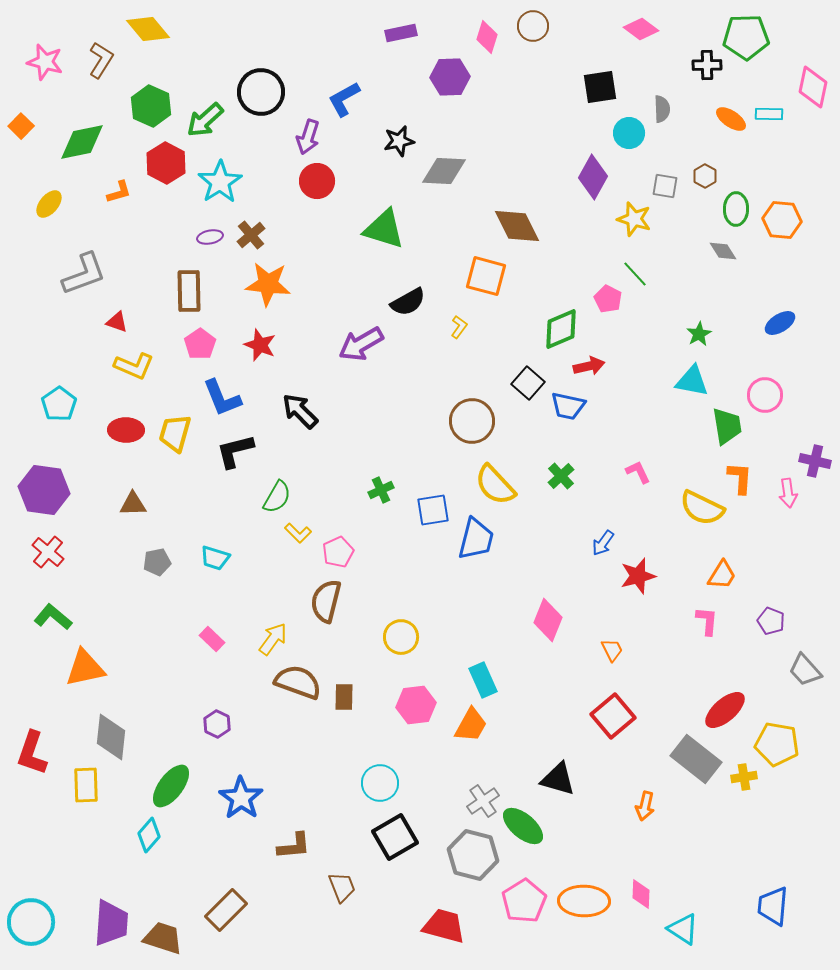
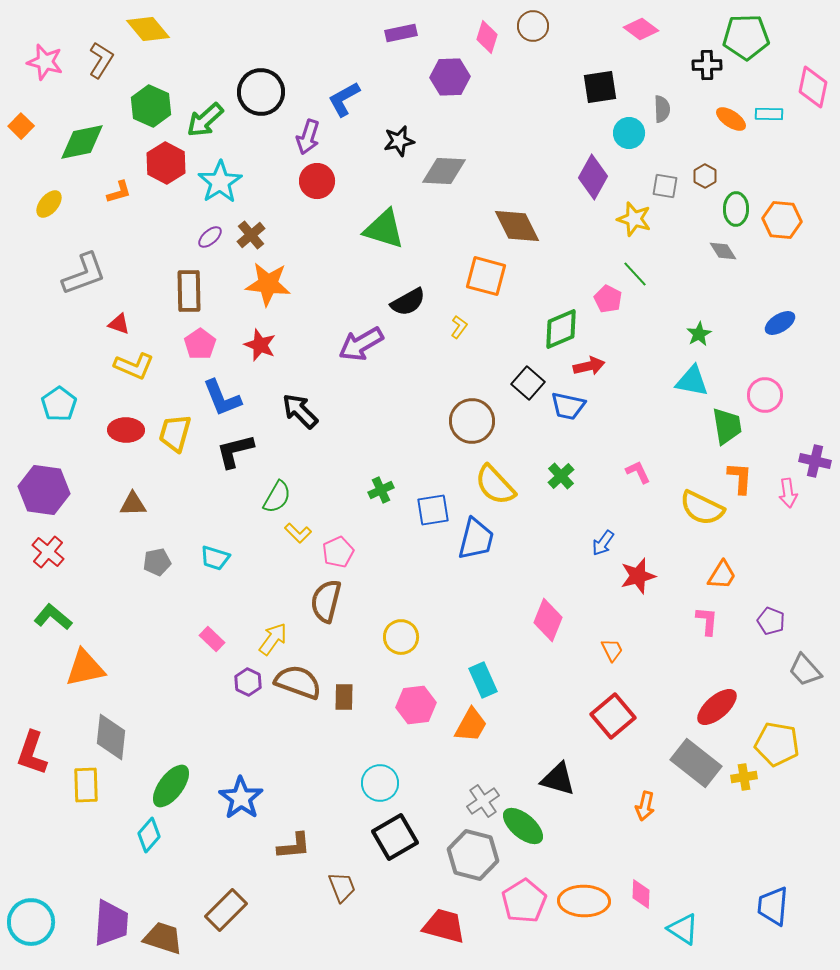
purple ellipse at (210, 237): rotated 30 degrees counterclockwise
red triangle at (117, 322): moved 2 px right, 2 px down
red ellipse at (725, 710): moved 8 px left, 3 px up
purple hexagon at (217, 724): moved 31 px right, 42 px up
gray rectangle at (696, 759): moved 4 px down
